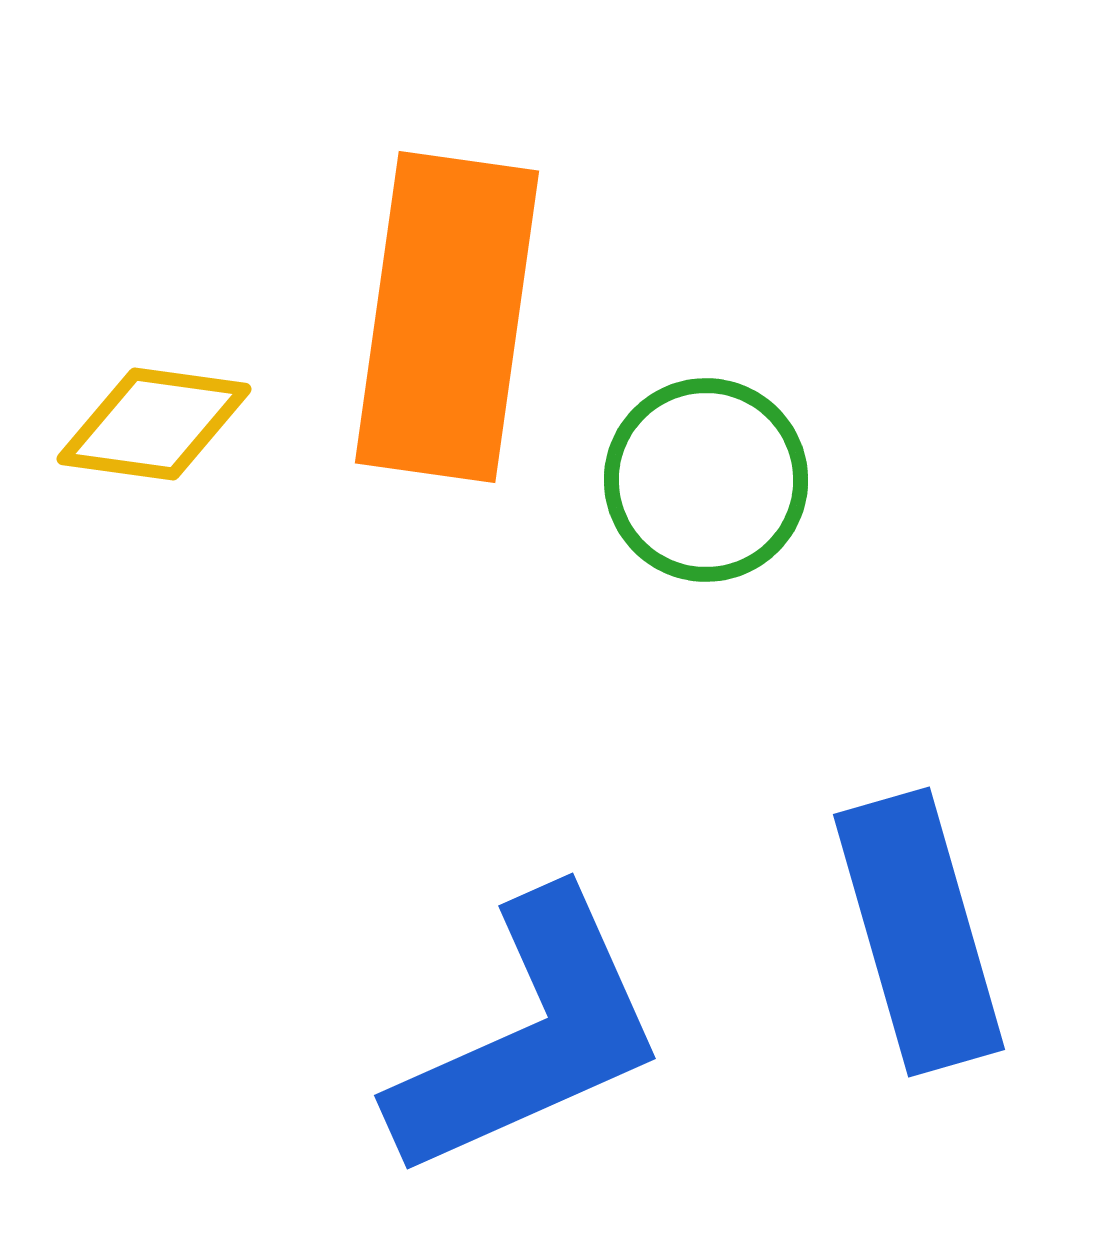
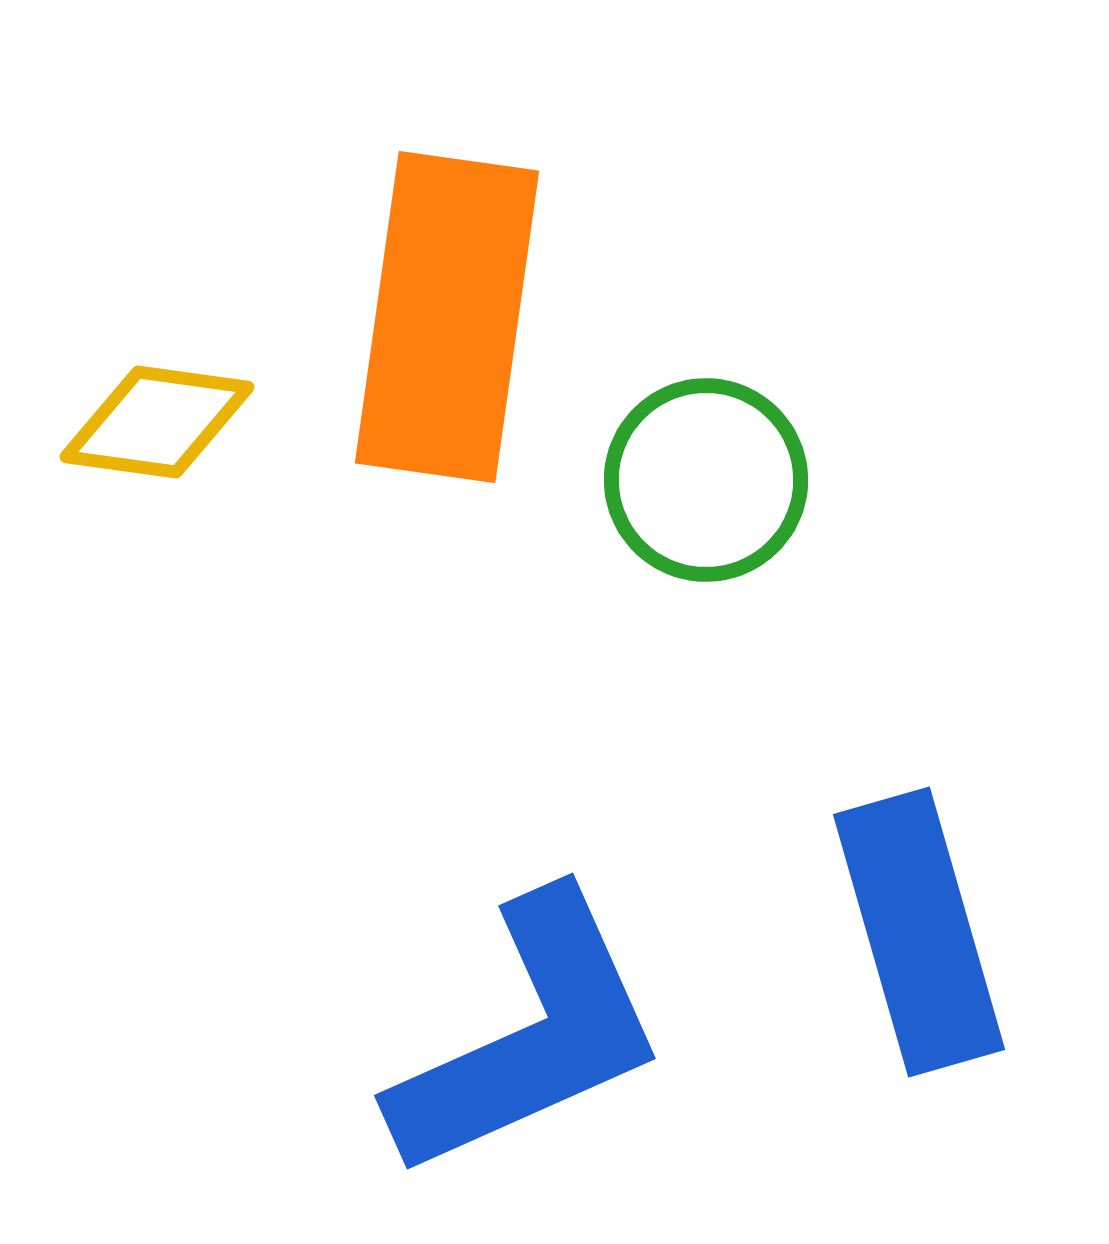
yellow diamond: moved 3 px right, 2 px up
